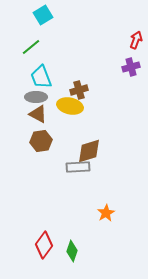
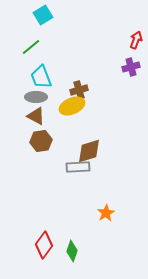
yellow ellipse: moved 2 px right; rotated 35 degrees counterclockwise
brown triangle: moved 2 px left, 2 px down
